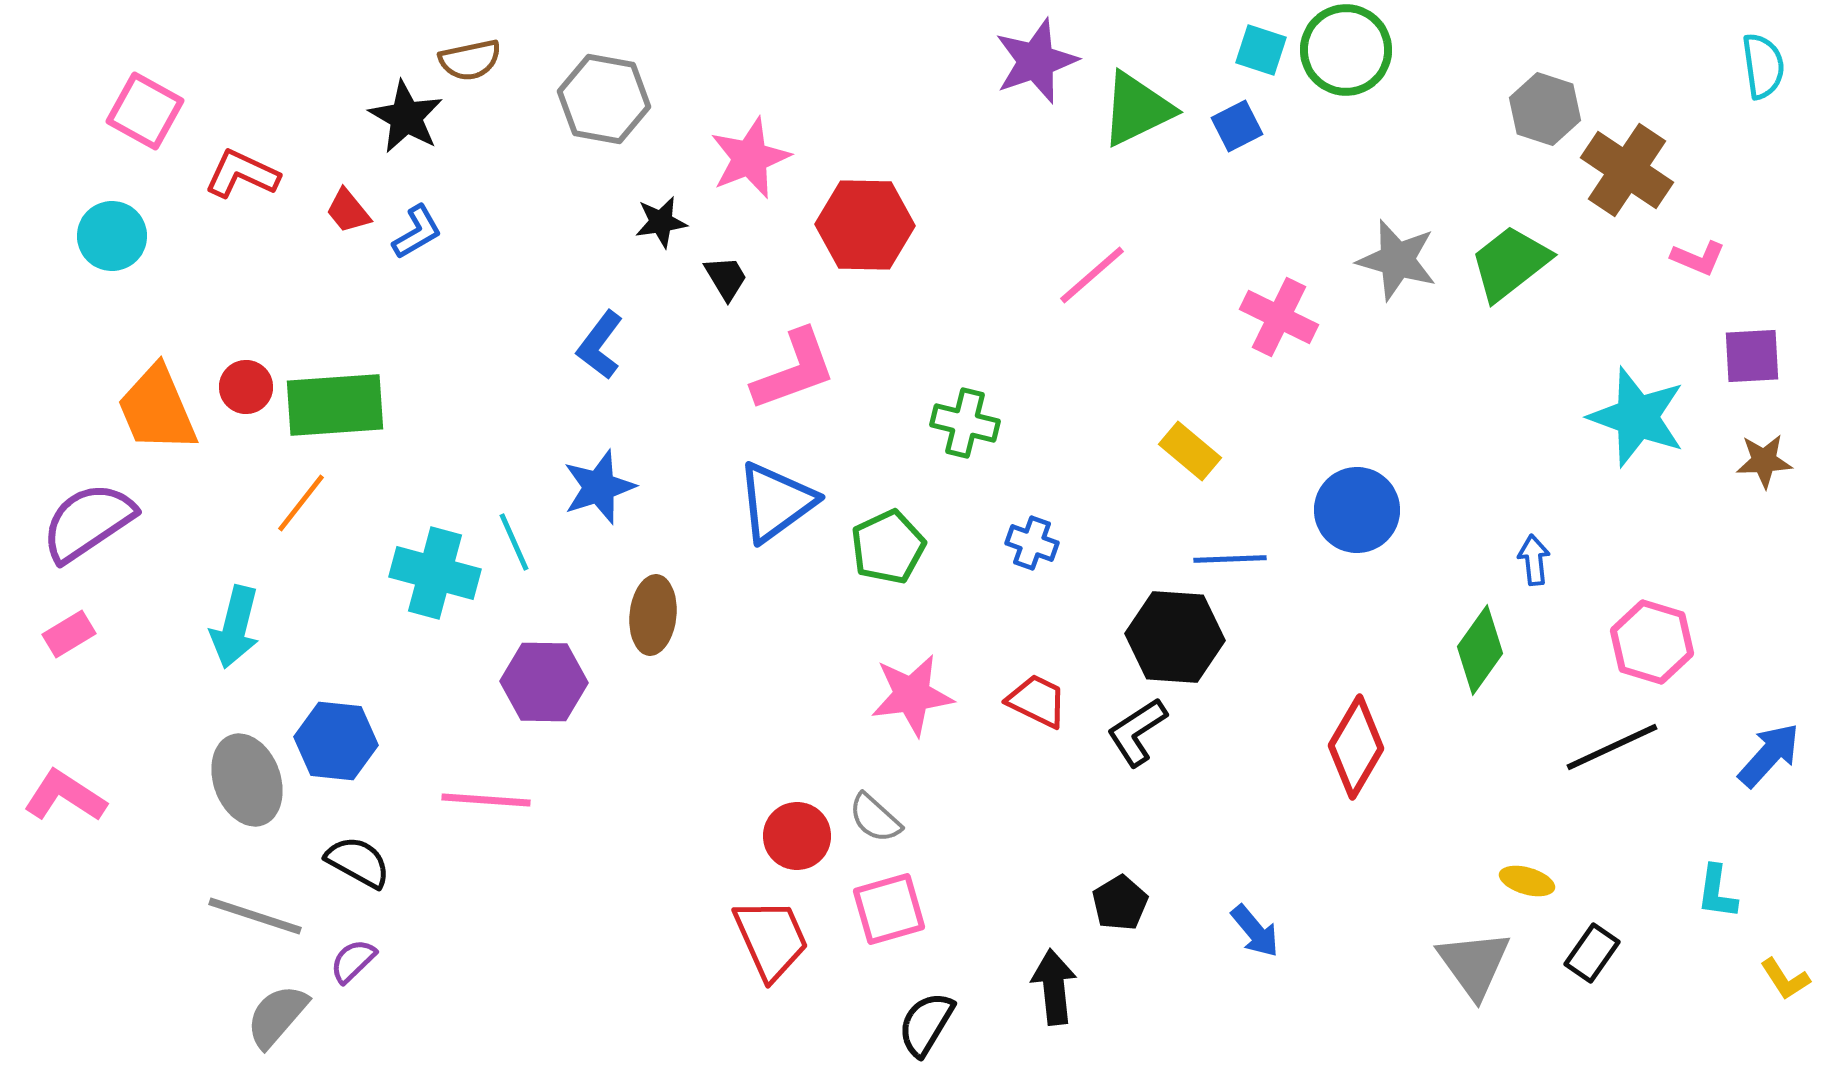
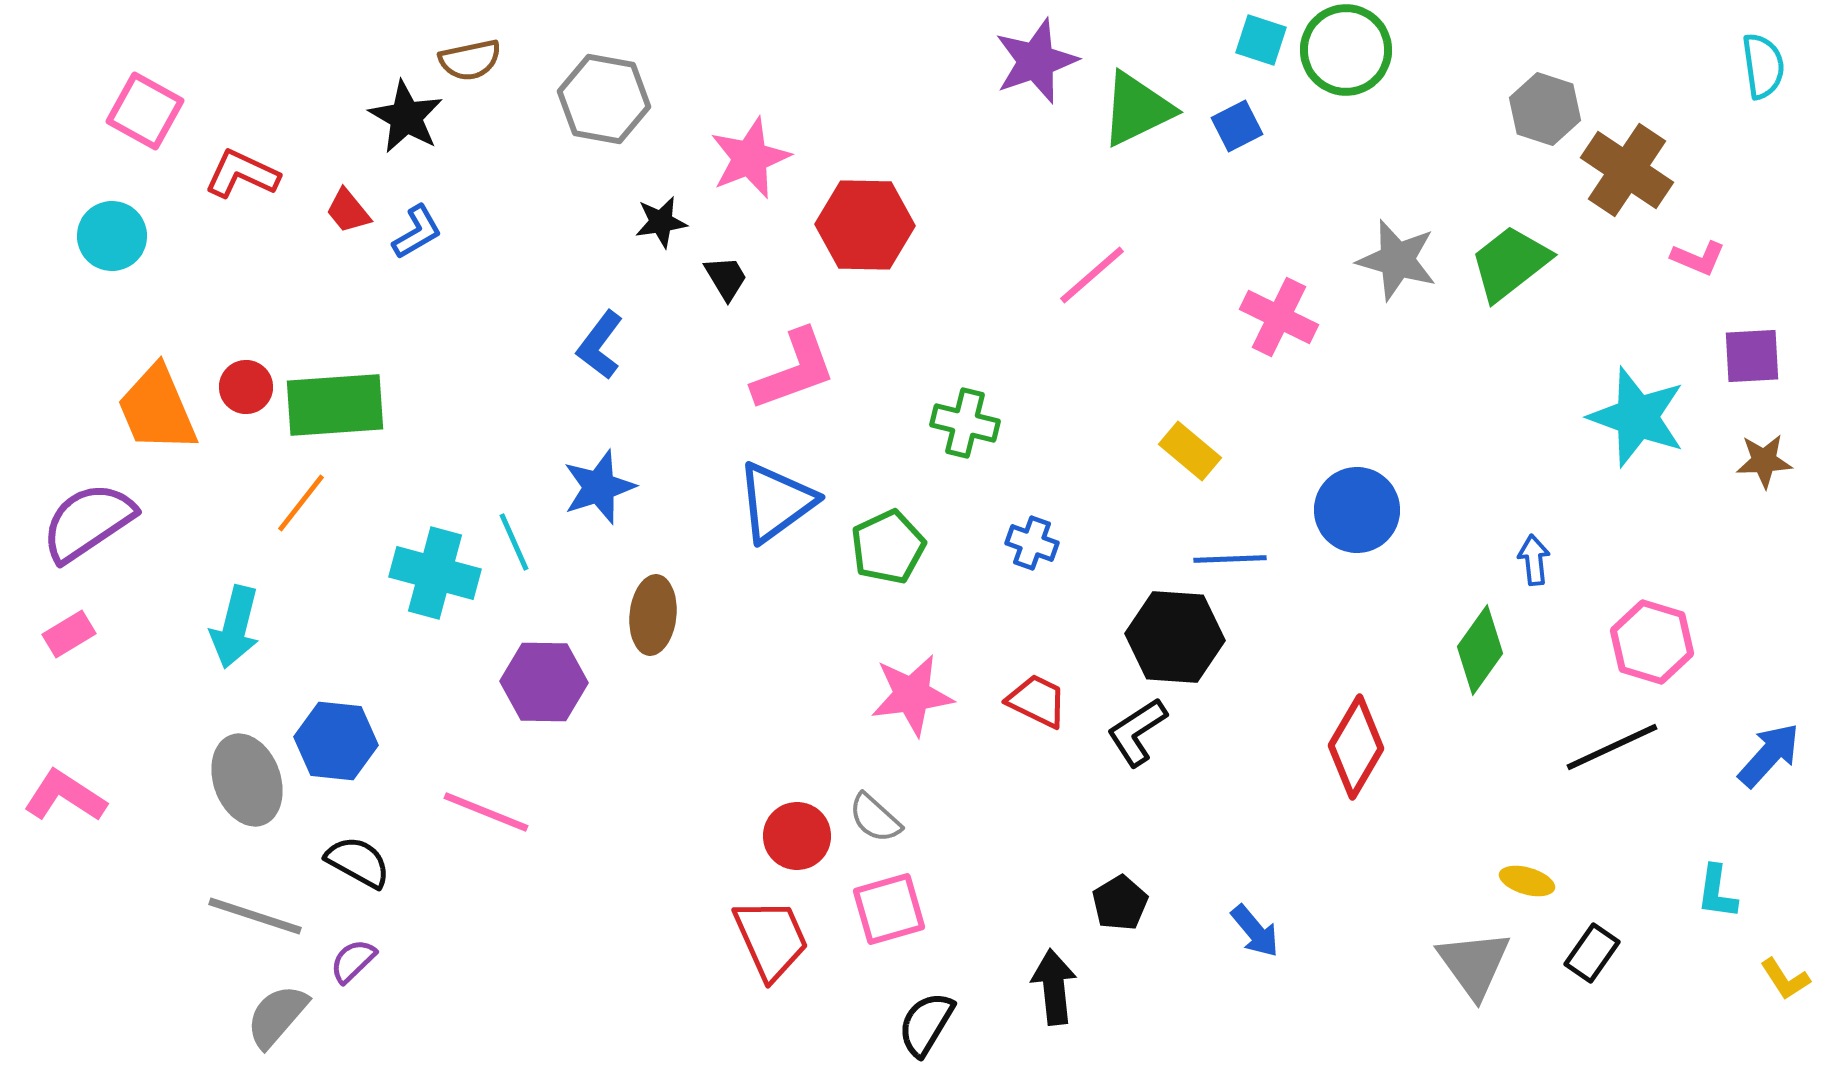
cyan square at (1261, 50): moved 10 px up
pink line at (486, 800): moved 12 px down; rotated 18 degrees clockwise
